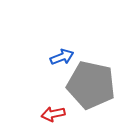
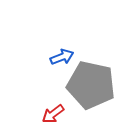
red arrow: rotated 25 degrees counterclockwise
